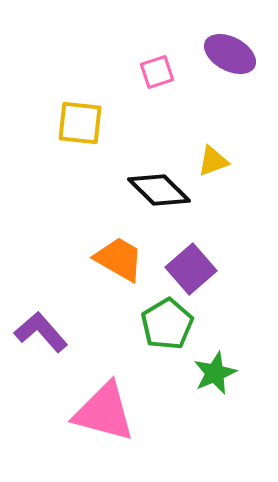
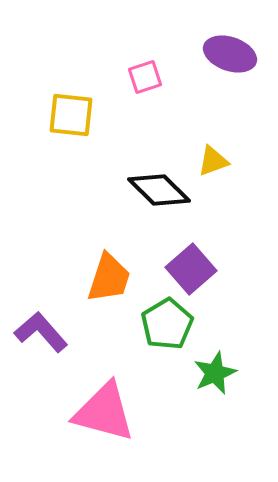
purple ellipse: rotated 9 degrees counterclockwise
pink square: moved 12 px left, 5 px down
yellow square: moved 9 px left, 8 px up
orange trapezoid: moved 10 px left, 19 px down; rotated 78 degrees clockwise
